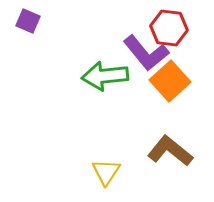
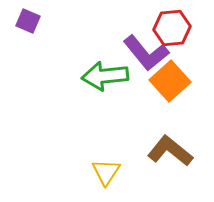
red hexagon: moved 3 px right; rotated 12 degrees counterclockwise
